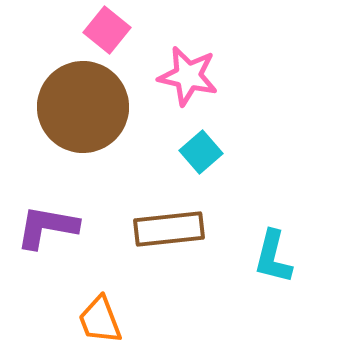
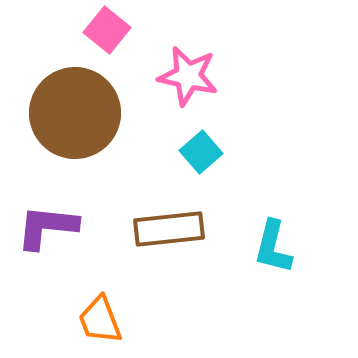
brown circle: moved 8 px left, 6 px down
purple L-shape: rotated 4 degrees counterclockwise
cyan L-shape: moved 10 px up
